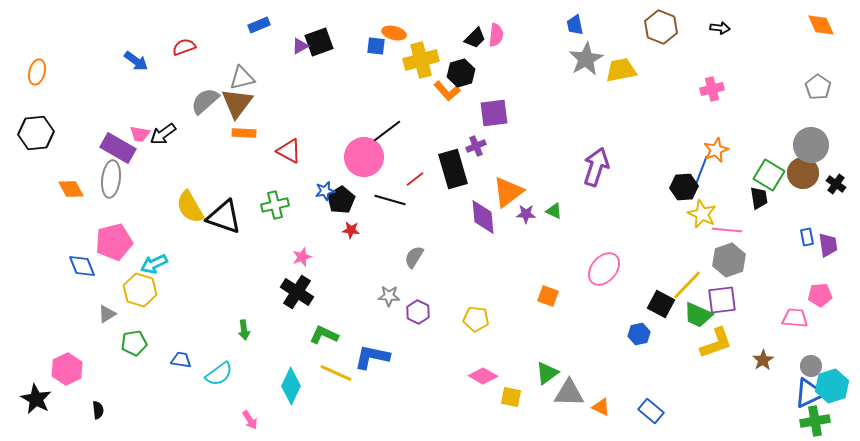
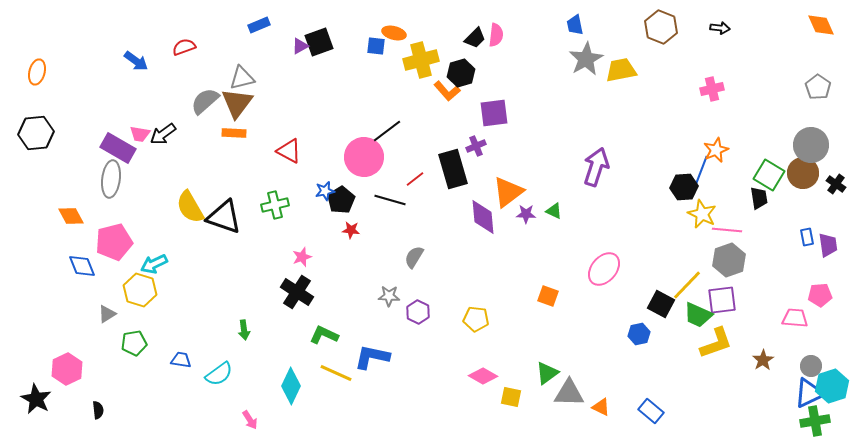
orange rectangle at (244, 133): moved 10 px left
orange diamond at (71, 189): moved 27 px down
